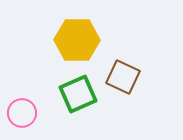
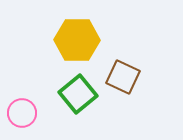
green square: rotated 15 degrees counterclockwise
